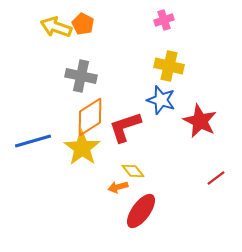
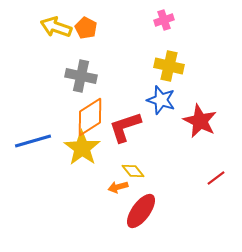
orange pentagon: moved 3 px right, 4 px down
